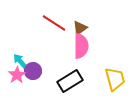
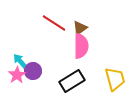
black rectangle: moved 2 px right
